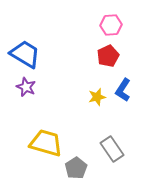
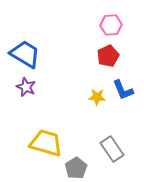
blue L-shape: rotated 55 degrees counterclockwise
yellow star: rotated 18 degrees clockwise
